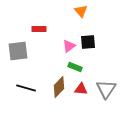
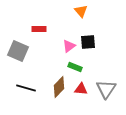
gray square: rotated 30 degrees clockwise
